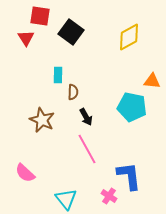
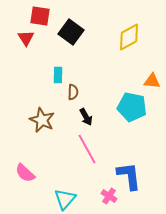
cyan triangle: moved 1 px left; rotated 20 degrees clockwise
